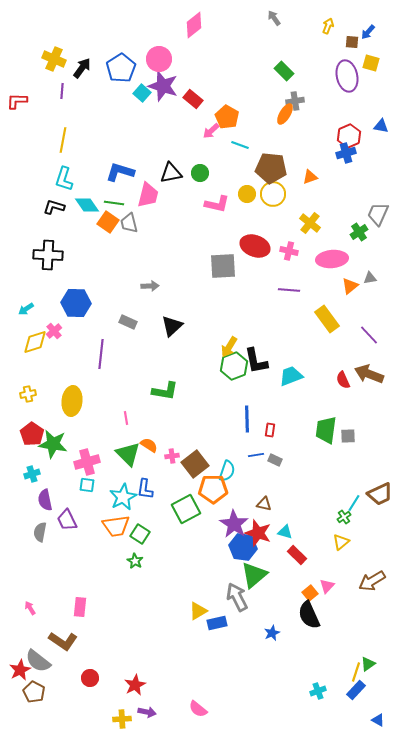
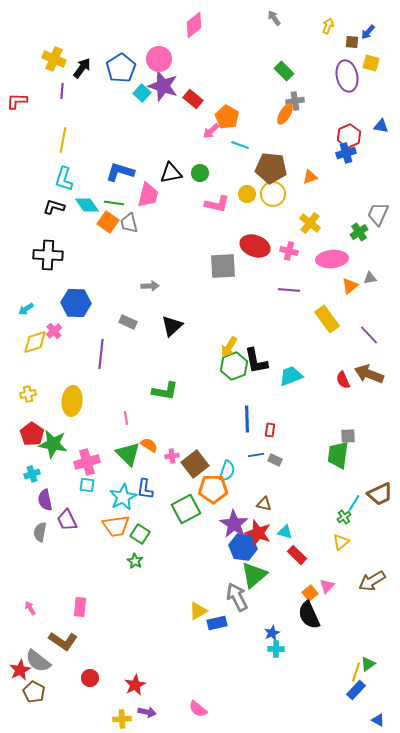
green trapezoid at (326, 430): moved 12 px right, 25 px down
cyan cross at (318, 691): moved 42 px left, 42 px up; rotated 21 degrees clockwise
